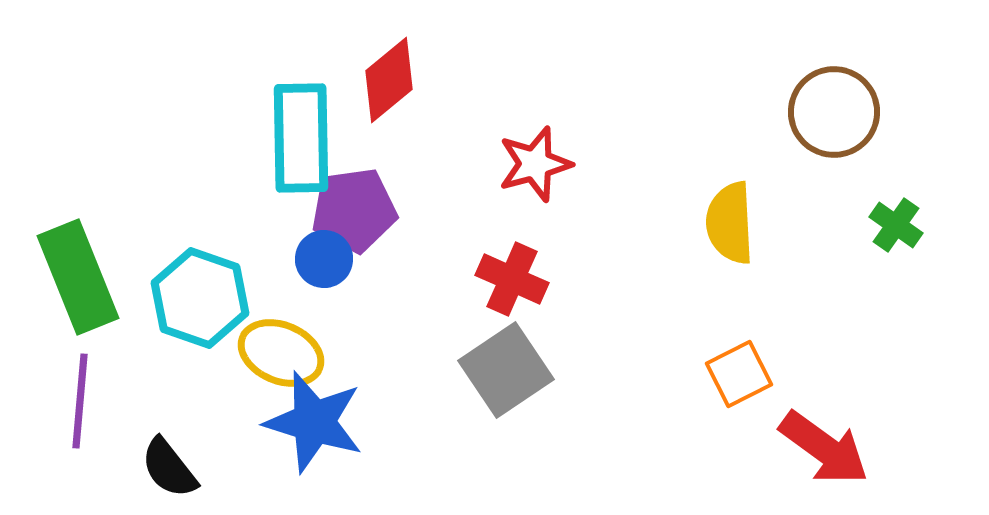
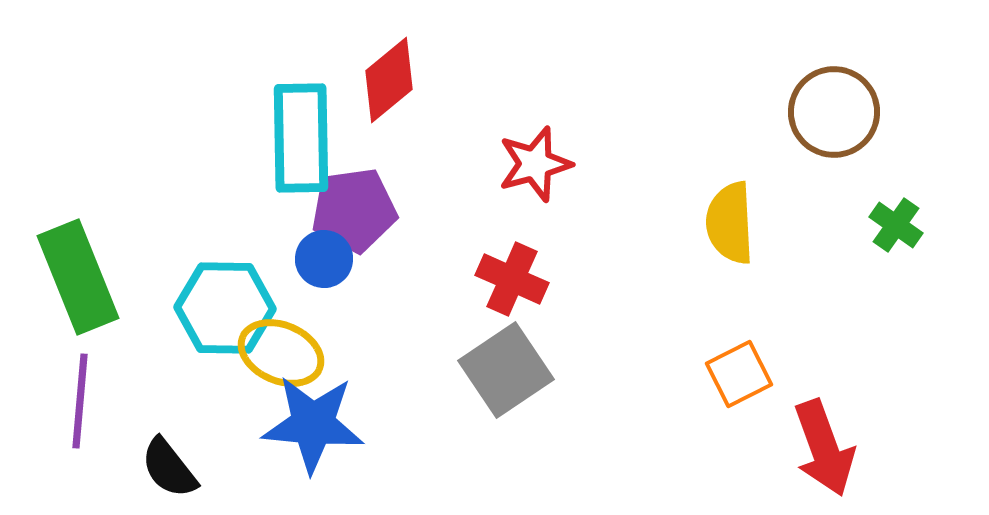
cyan hexagon: moved 25 px right, 10 px down; rotated 18 degrees counterclockwise
blue star: moved 1 px left, 2 px down; rotated 12 degrees counterclockwise
red arrow: rotated 34 degrees clockwise
